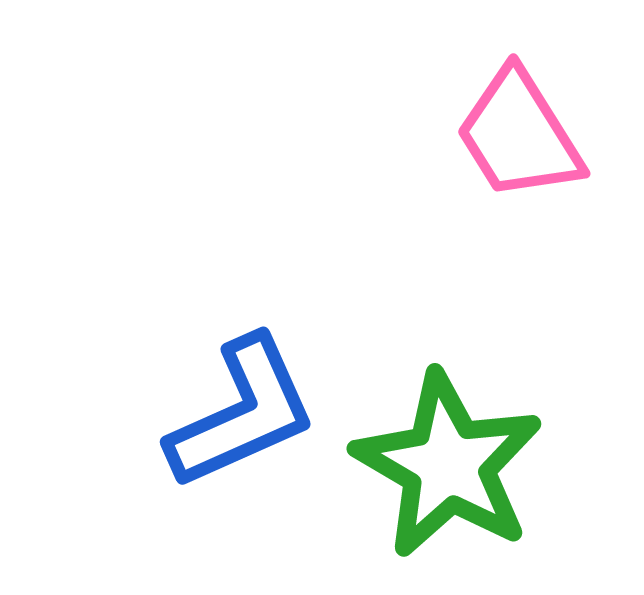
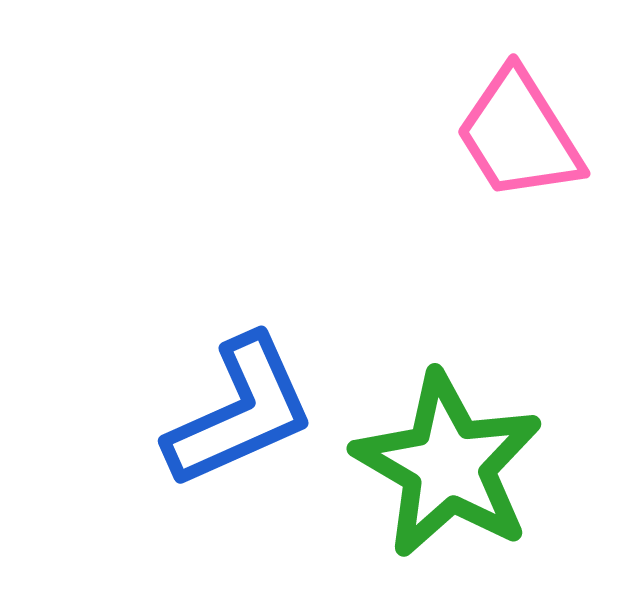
blue L-shape: moved 2 px left, 1 px up
